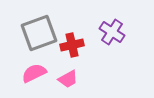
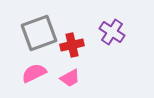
pink trapezoid: moved 2 px right, 1 px up
